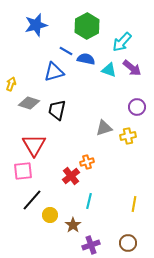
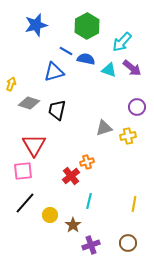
black line: moved 7 px left, 3 px down
